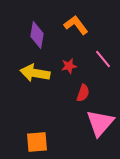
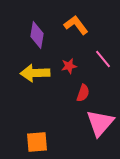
yellow arrow: rotated 12 degrees counterclockwise
